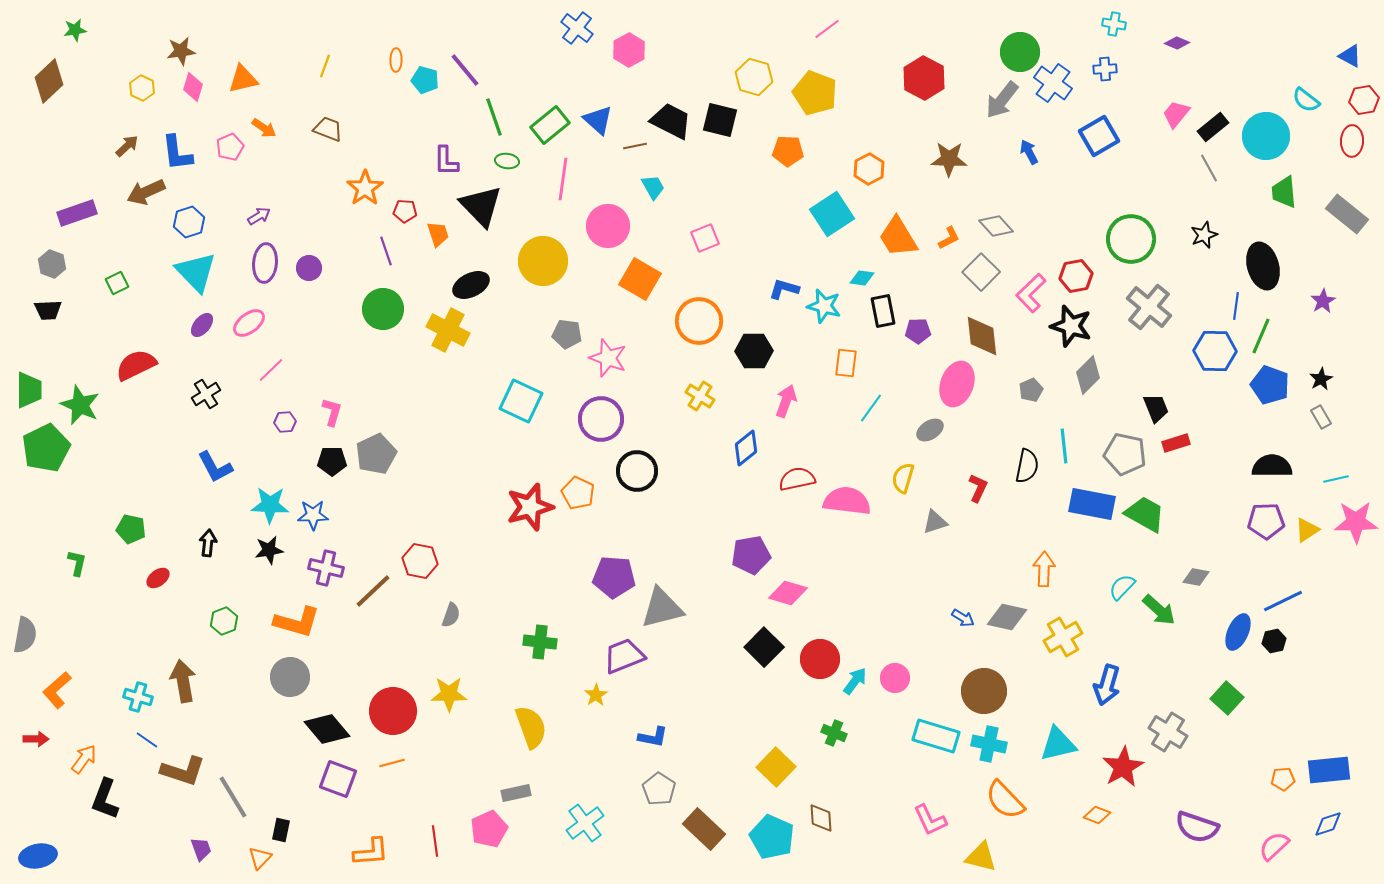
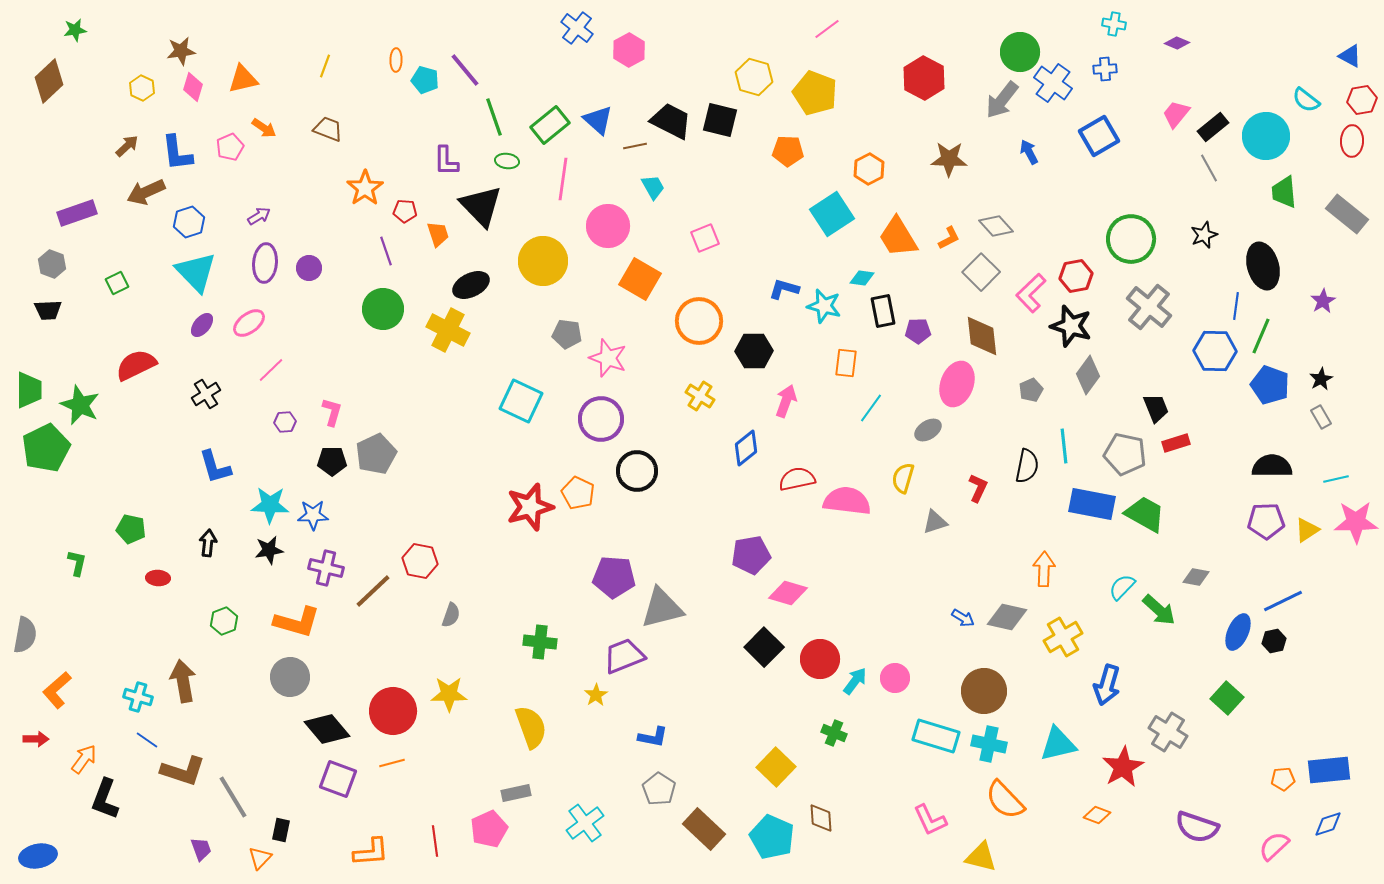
red hexagon at (1364, 100): moved 2 px left
gray diamond at (1088, 375): rotated 9 degrees counterclockwise
gray ellipse at (930, 430): moved 2 px left
blue L-shape at (215, 467): rotated 12 degrees clockwise
red ellipse at (158, 578): rotated 40 degrees clockwise
